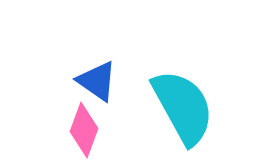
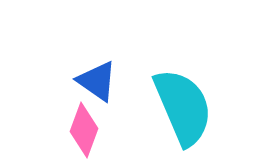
cyan semicircle: rotated 6 degrees clockwise
